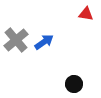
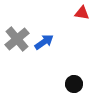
red triangle: moved 4 px left, 1 px up
gray cross: moved 1 px right, 1 px up
